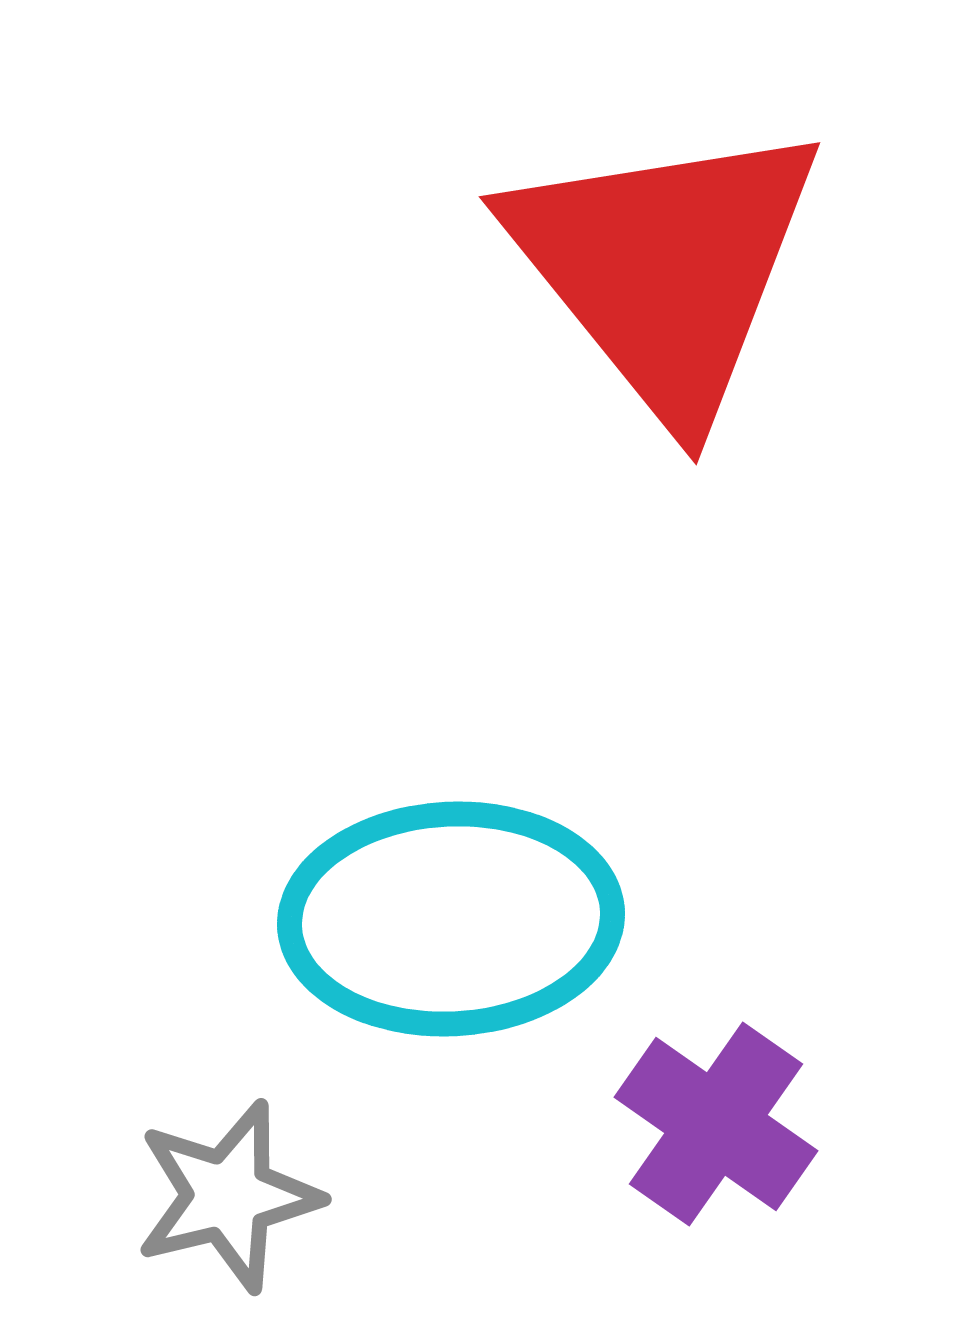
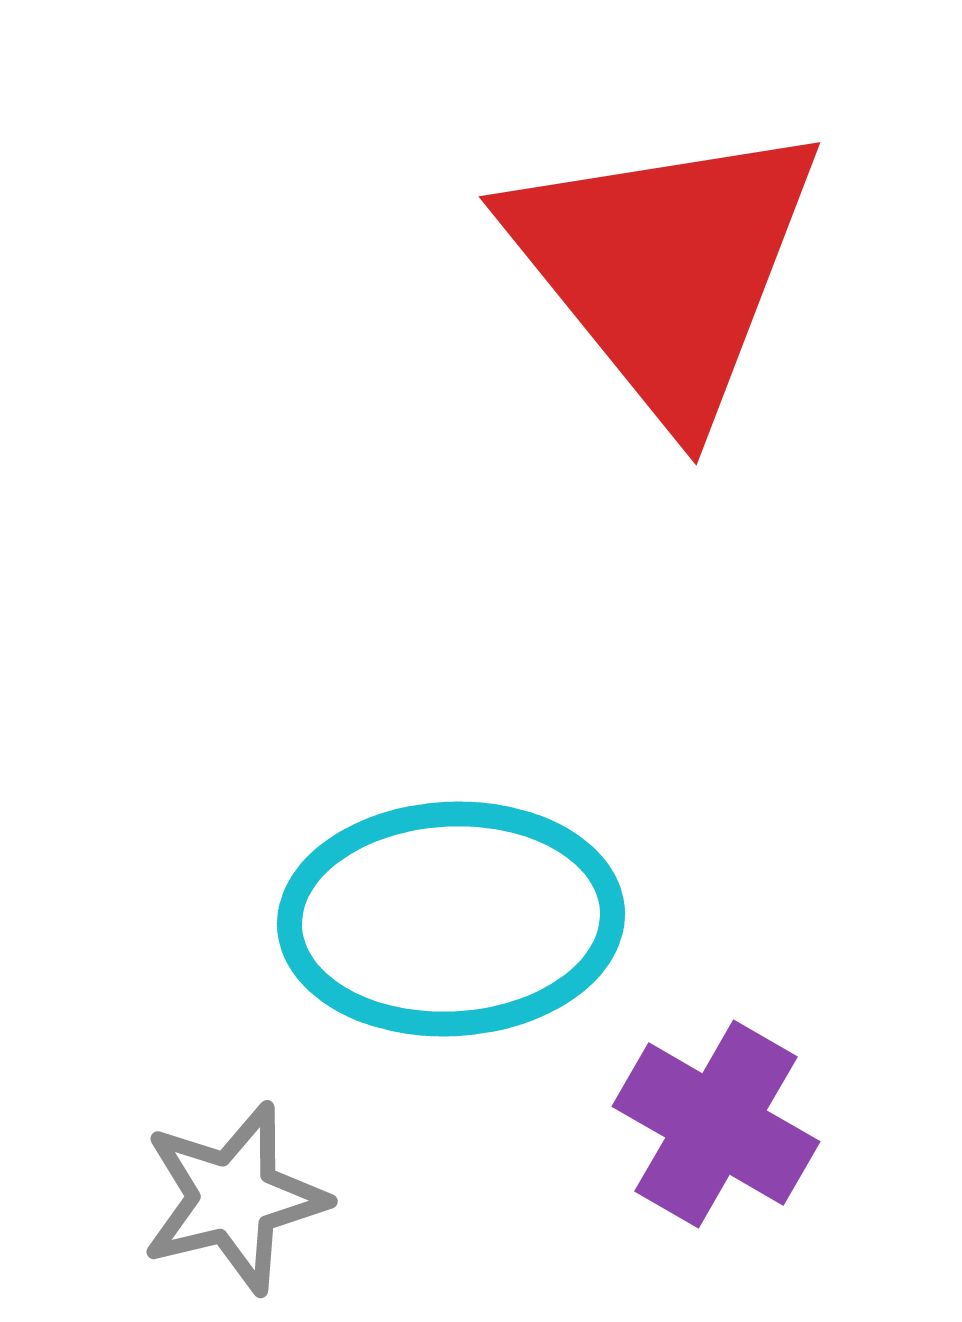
purple cross: rotated 5 degrees counterclockwise
gray star: moved 6 px right, 2 px down
